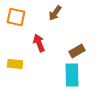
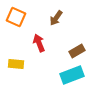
brown arrow: moved 1 px right, 5 px down
orange square: rotated 12 degrees clockwise
yellow rectangle: moved 1 px right
cyan rectangle: rotated 70 degrees clockwise
